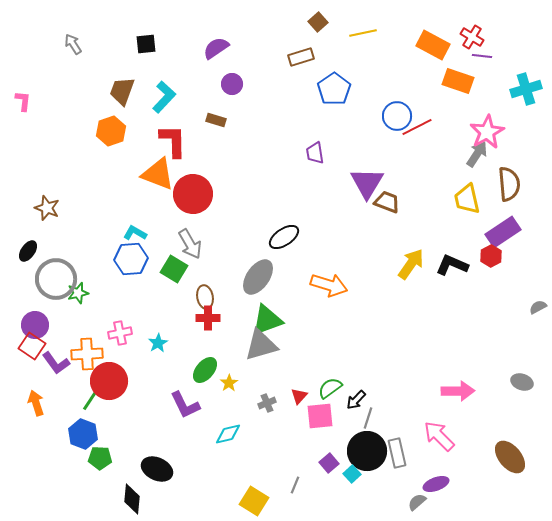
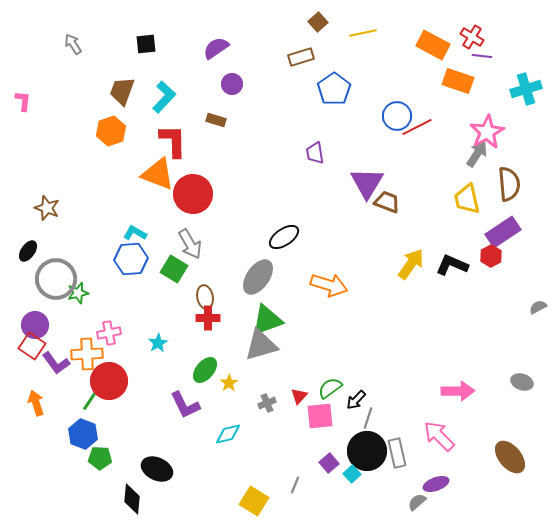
pink cross at (120, 333): moved 11 px left
